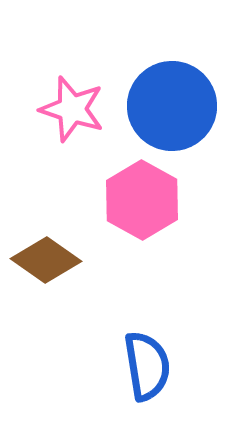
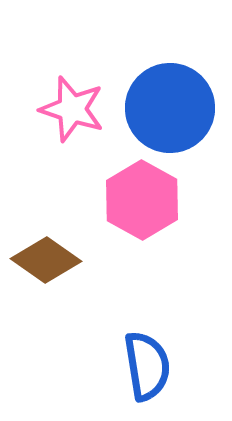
blue circle: moved 2 px left, 2 px down
